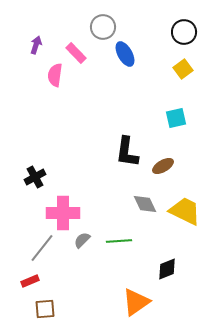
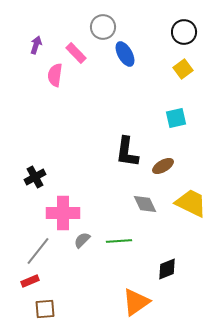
yellow trapezoid: moved 6 px right, 8 px up
gray line: moved 4 px left, 3 px down
